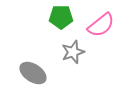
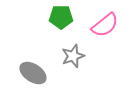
pink semicircle: moved 4 px right
gray star: moved 4 px down
